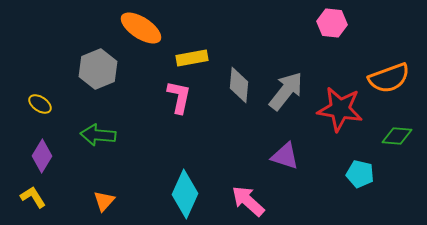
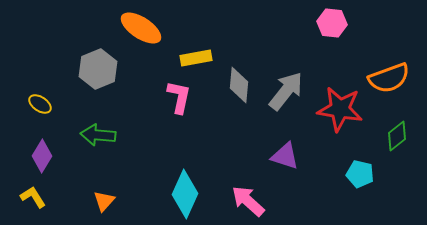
yellow rectangle: moved 4 px right
green diamond: rotated 44 degrees counterclockwise
